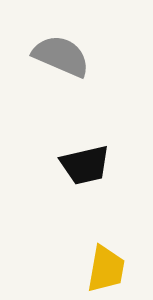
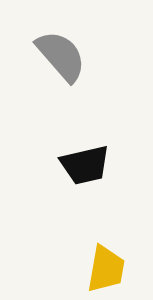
gray semicircle: rotated 26 degrees clockwise
